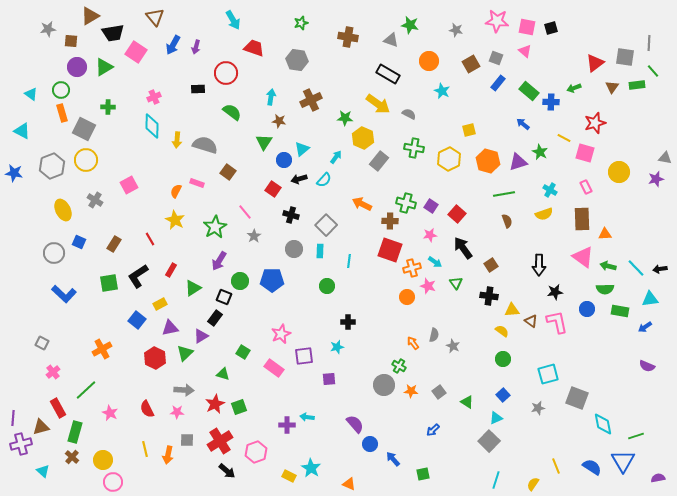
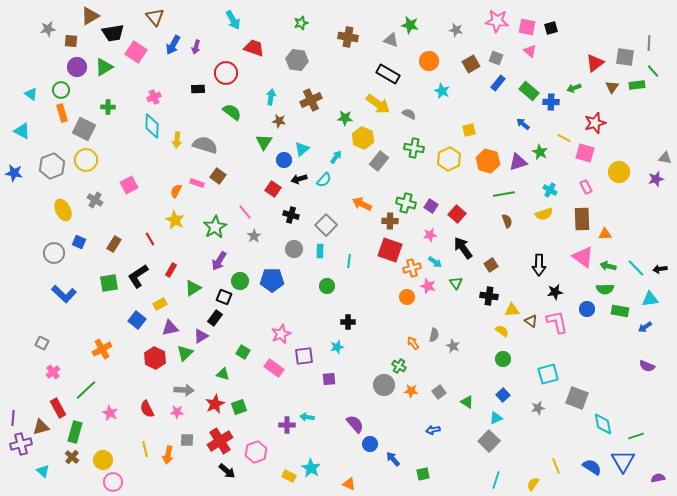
pink triangle at (525, 51): moved 5 px right
brown square at (228, 172): moved 10 px left, 4 px down
blue arrow at (433, 430): rotated 32 degrees clockwise
